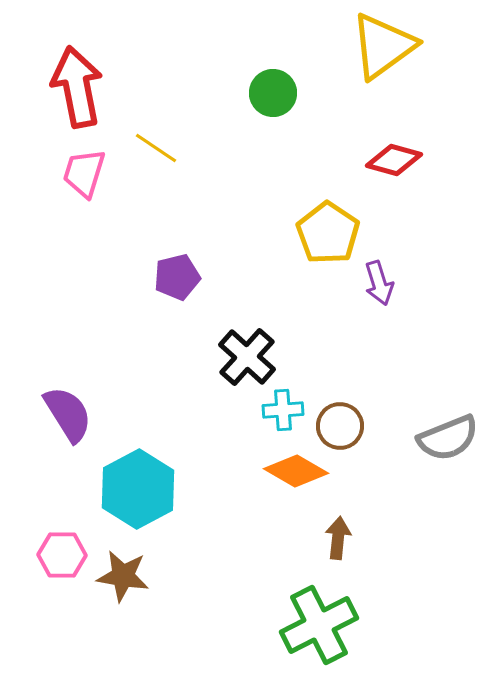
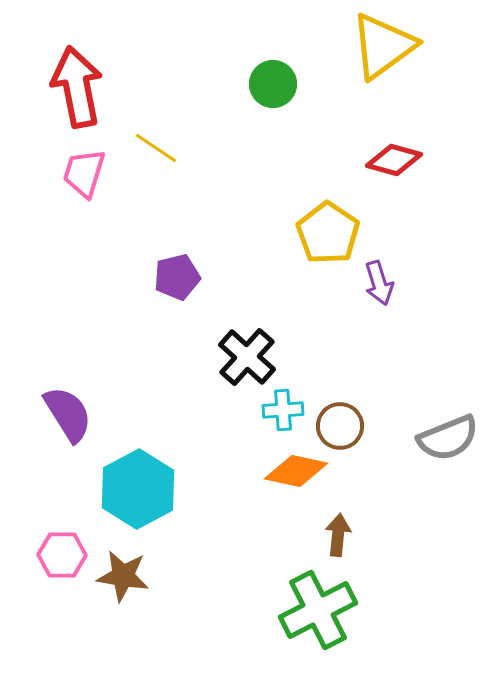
green circle: moved 9 px up
orange diamond: rotated 18 degrees counterclockwise
brown arrow: moved 3 px up
green cross: moved 1 px left, 15 px up
